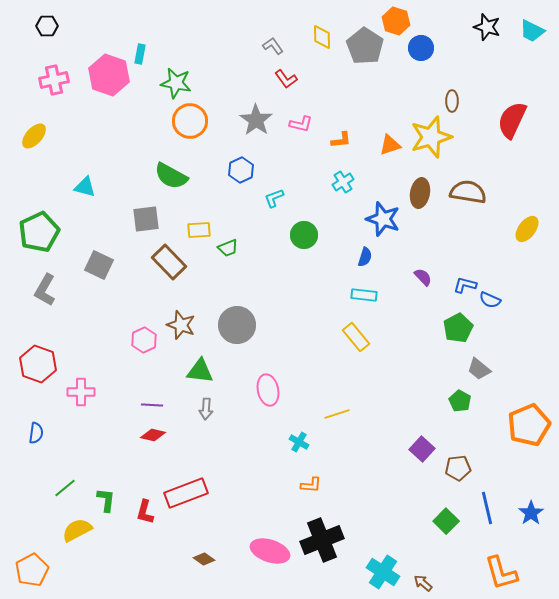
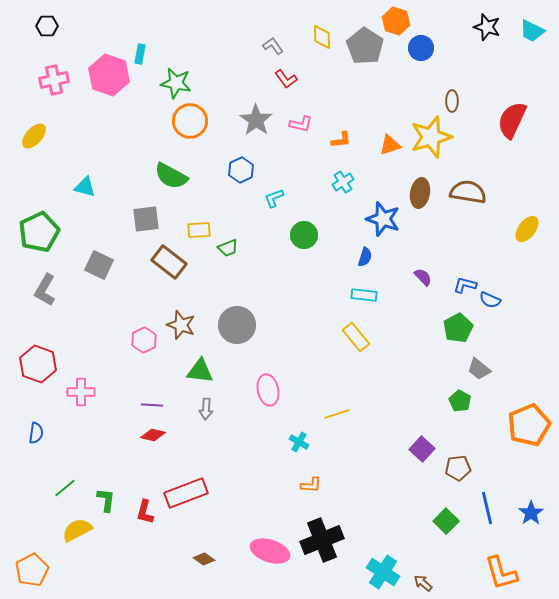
brown rectangle at (169, 262): rotated 8 degrees counterclockwise
